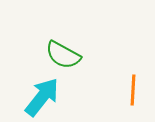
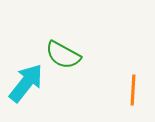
cyan arrow: moved 16 px left, 14 px up
